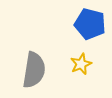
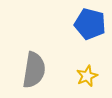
yellow star: moved 6 px right, 12 px down
